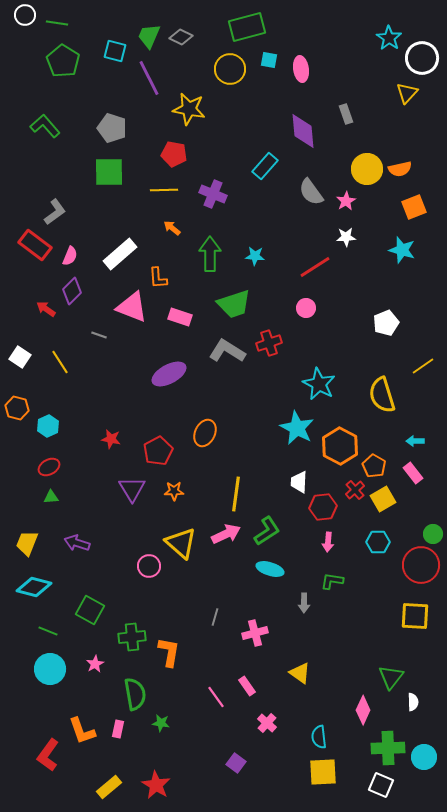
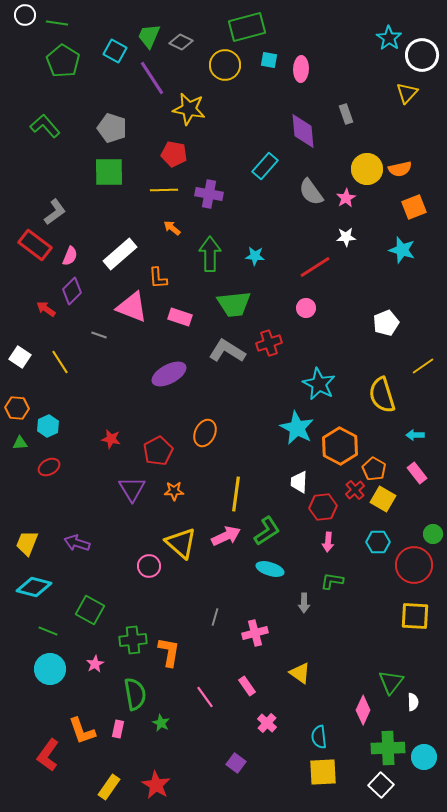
gray diamond at (181, 37): moved 5 px down
cyan square at (115, 51): rotated 15 degrees clockwise
white circle at (422, 58): moved 3 px up
yellow circle at (230, 69): moved 5 px left, 4 px up
pink ellipse at (301, 69): rotated 10 degrees clockwise
purple line at (149, 78): moved 3 px right; rotated 6 degrees counterclockwise
purple cross at (213, 194): moved 4 px left; rotated 12 degrees counterclockwise
pink star at (346, 201): moved 3 px up
green trapezoid at (234, 304): rotated 12 degrees clockwise
orange hexagon at (17, 408): rotated 10 degrees counterclockwise
cyan arrow at (415, 441): moved 6 px up
orange pentagon at (374, 466): moved 3 px down
pink rectangle at (413, 473): moved 4 px right
green triangle at (51, 497): moved 31 px left, 54 px up
yellow square at (383, 499): rotated 30 degrees counterclockwise
pink arrow at (226, 534): moved 2 px down
red circle at (421, 565): moved 7 px left
green cross at (132, 637): moved 1 px right, 3 px down
green triangle at (391, 677): moved 5 px down
pink line at (216, 697): moved 11 px left
green star at (161, 723): rotated 18 degrees clockwise
white square at (381, 785): rotated 20 degrees clockwise
yellow rectangle at (109, 787): rotated 15 degrees counterclockwise
